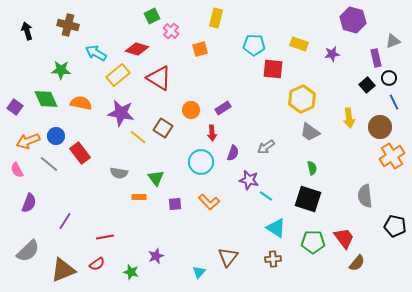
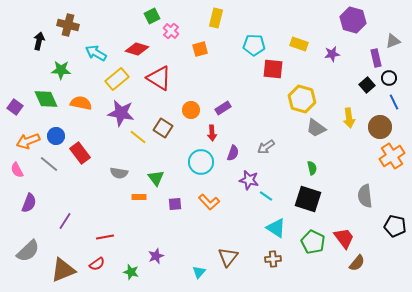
black arrow at (27, 31): moved 12 px right, 10 px down; rotated 30 degrees clockwise
yellow rectangle at (118, 75): moved 1 px left, 4 px down
yellow hexagon at (302, 99): rotated 20 degrees counterclockwise
gray trapezoid at (310, 132): moved 6 px right, 4 px up
green pentagon at (313, 242): rotated 25 degrees clockwise
